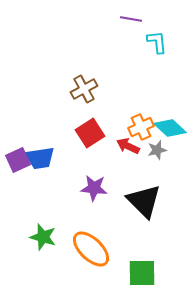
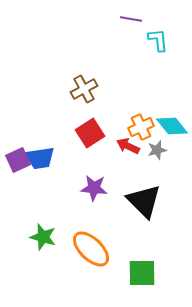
cyan L-shape: moved 1 px right, 2 px up
cyan diamond: moved 2 px right, 2 px up; rotated 8 degrees clockwise
